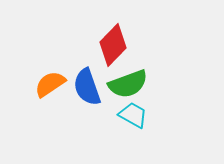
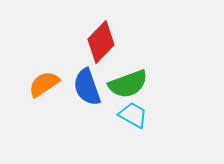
red diamond: moved 12 px left, 3 px up
orange semicircle: moved 6 px left
